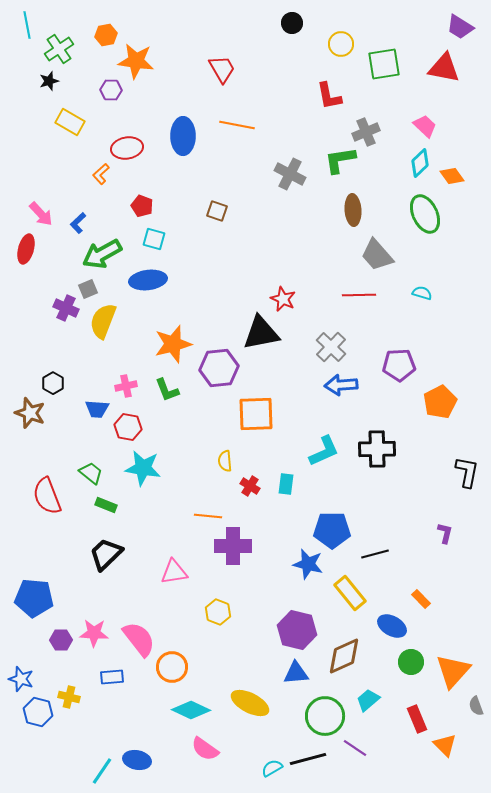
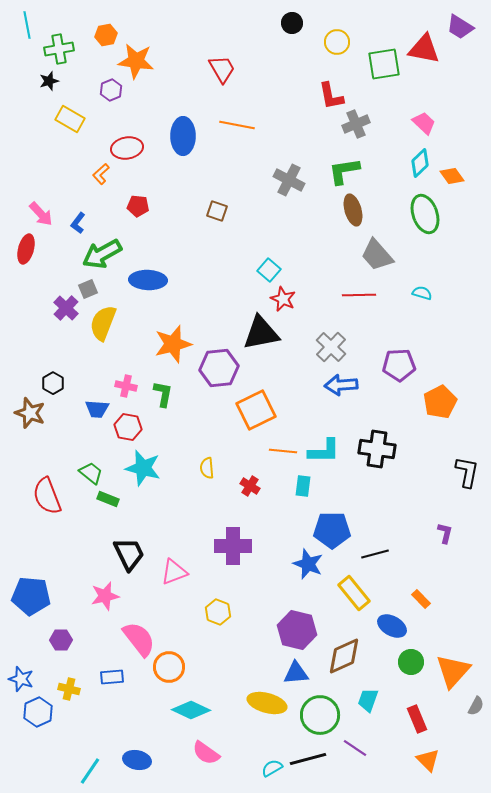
yellow circle at (341, 44): moved 4 px left, 2 px up
green cross at (59, 49): rotated 24 degrees clockwise
red triangle at (444, 68): moved 20 px left, 19 px up
purple hexagon at (111, 90): rotated 25 degrees counterclockwise
red L-shape at (329, 96): moved 2 px right
yellow rectangle at (70, 122): moved 3 px up
pink trapezoid at (425, 126): moved 1 px left, 3 px up
gray cross at (366, 132): moved 10 px left, 8 px up
green L-shape at (340, 160): moved 4 px right, 11 px down
gray cross at (290, 174): moved 1 px left, 6 px down
red pentagon at (142, 206): moved 4 px left; rotated 15 degrees counterclockwise
brown ellipse at (353, 210): rotated 12 degrees counterclockwise
green ellipse at (425, 214): rotated 6 degrees clockwise
blue L-shape at (78, 223): rotated 10 degrees counterclockwise
cyan square at (154, 239): moved 115 px right, 31 px down; rotated 25 degrees clockwise
blue ellipse at (148, 280): rotated 9 degrees clockwise
purple cross at (66, 308): rotated 20 degrees clockwise
yellow semicircle at (103, 321): moved 2 px down
pink cross at (126, 386): rotated 25 degrees clockwise
green L-shape at (167, 390): moved 4 px left, 4 px down; rotated 148 degrees counterclockwise
orange square at (256, 414): moved 4 px up; rotated 24 degrees counterclockwise
black cross at (377, 449): rotated 9 degrees clockwise
cyan L-shape at (324, 451): rotated 24 degrees clockwise
yellow semicircle at (225, 461): moved 18 px left, 7 px down
cyan star at (143, 468): rotated 6 degrees clockwise
cyan rectangle at (286, 484): moved 17 px right, 2 px down
green rectangle at (106, 505): moved 2 px right, 6 px up
orange line at (208, 516): moved 75 px right, 65 px up
black trapezoid at (106, 554): moved 23 px right; rotated 108 degrees clockwise
blue star at (308, 564): rotated 8 degrees clockwise
pink triangle at (174, 572): rotated 12 degrees counterclockwise
yellow rectangle at (350, 593): moved 4 px right
blue pentagon at (34, 598): moved 3 px left, 2 px up
pink star at (94, 633): moved 11 px right, 37 px up; rotated 16 degrees counterclockwise
orange circle at (172, 667): moved 3 px left
yellow cross at (69, 697): moved 8 px up
cyan trapezoid at (368, 700): rotated 30 degrees counterclockwise
yellow ellipse at (250, 703): moved 17 px right; rotated 12 degrees counterclockwise
gray semicircle at (476, 706): rotated 132 degrees counterclockwise
blue hexagon at (38, 712): rotated 20 degrees clockwise
green circle at (325, 716): moved 5 px left, 1 px up
orange triangle at (445, 745): moved 17 px left, 15 px down
pink semicircle at (205, 749): moved 1 px right, 4 px down
cyan line at (102, 771): moved 12 px left
